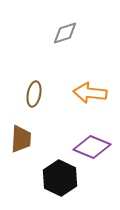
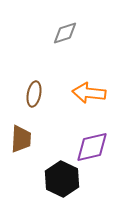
orange arrow: moved 1 px left
purple diamond: rotated 36 degrees counterclockwise
black hexagon: moved 2 px right, 1 px down
